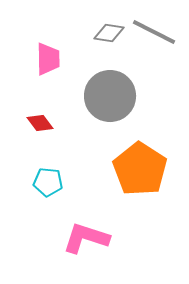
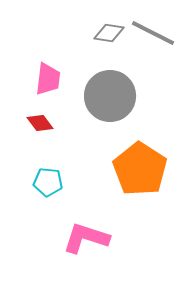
gray line: moved 1 px left, 1 px down
pink trapezoid: moved 20 px down; rotated 8 degrees clockwise
